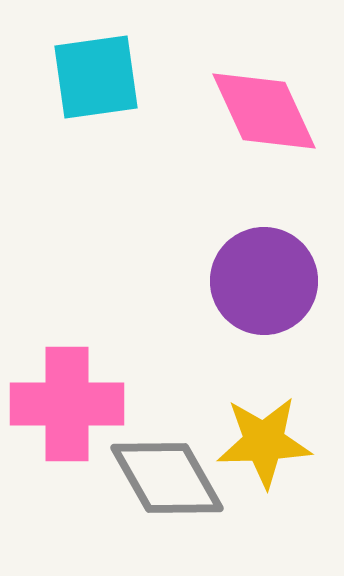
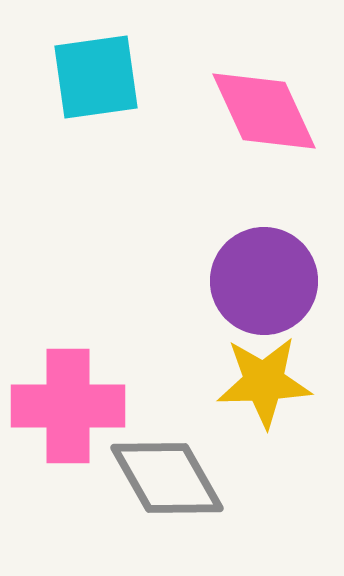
pink cross: moved 1 px right, 2 px down
yellow star: moved 60 px up
